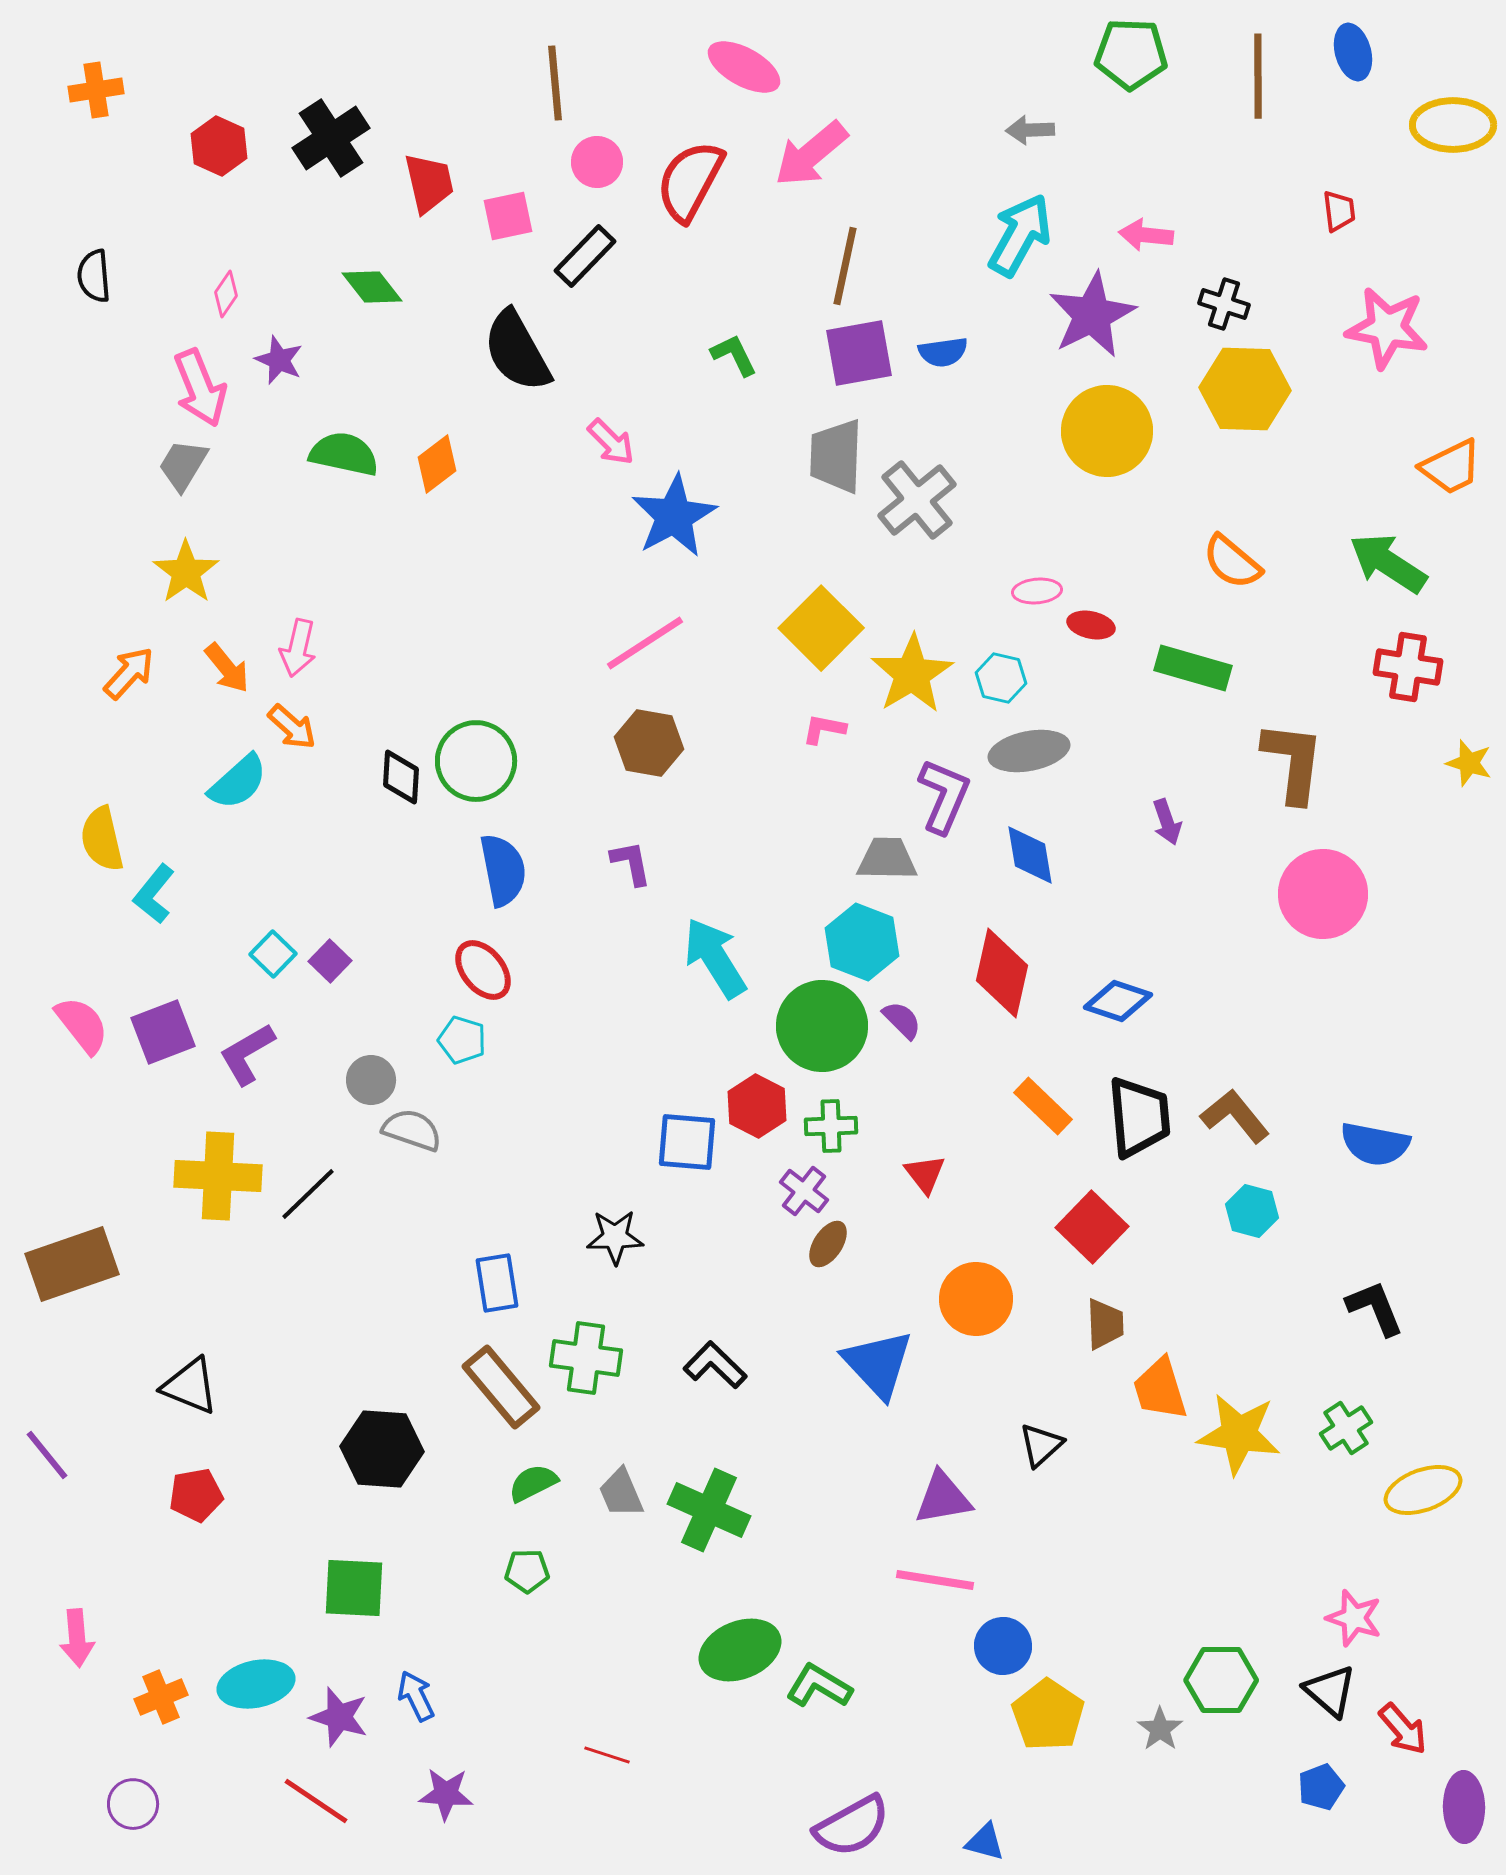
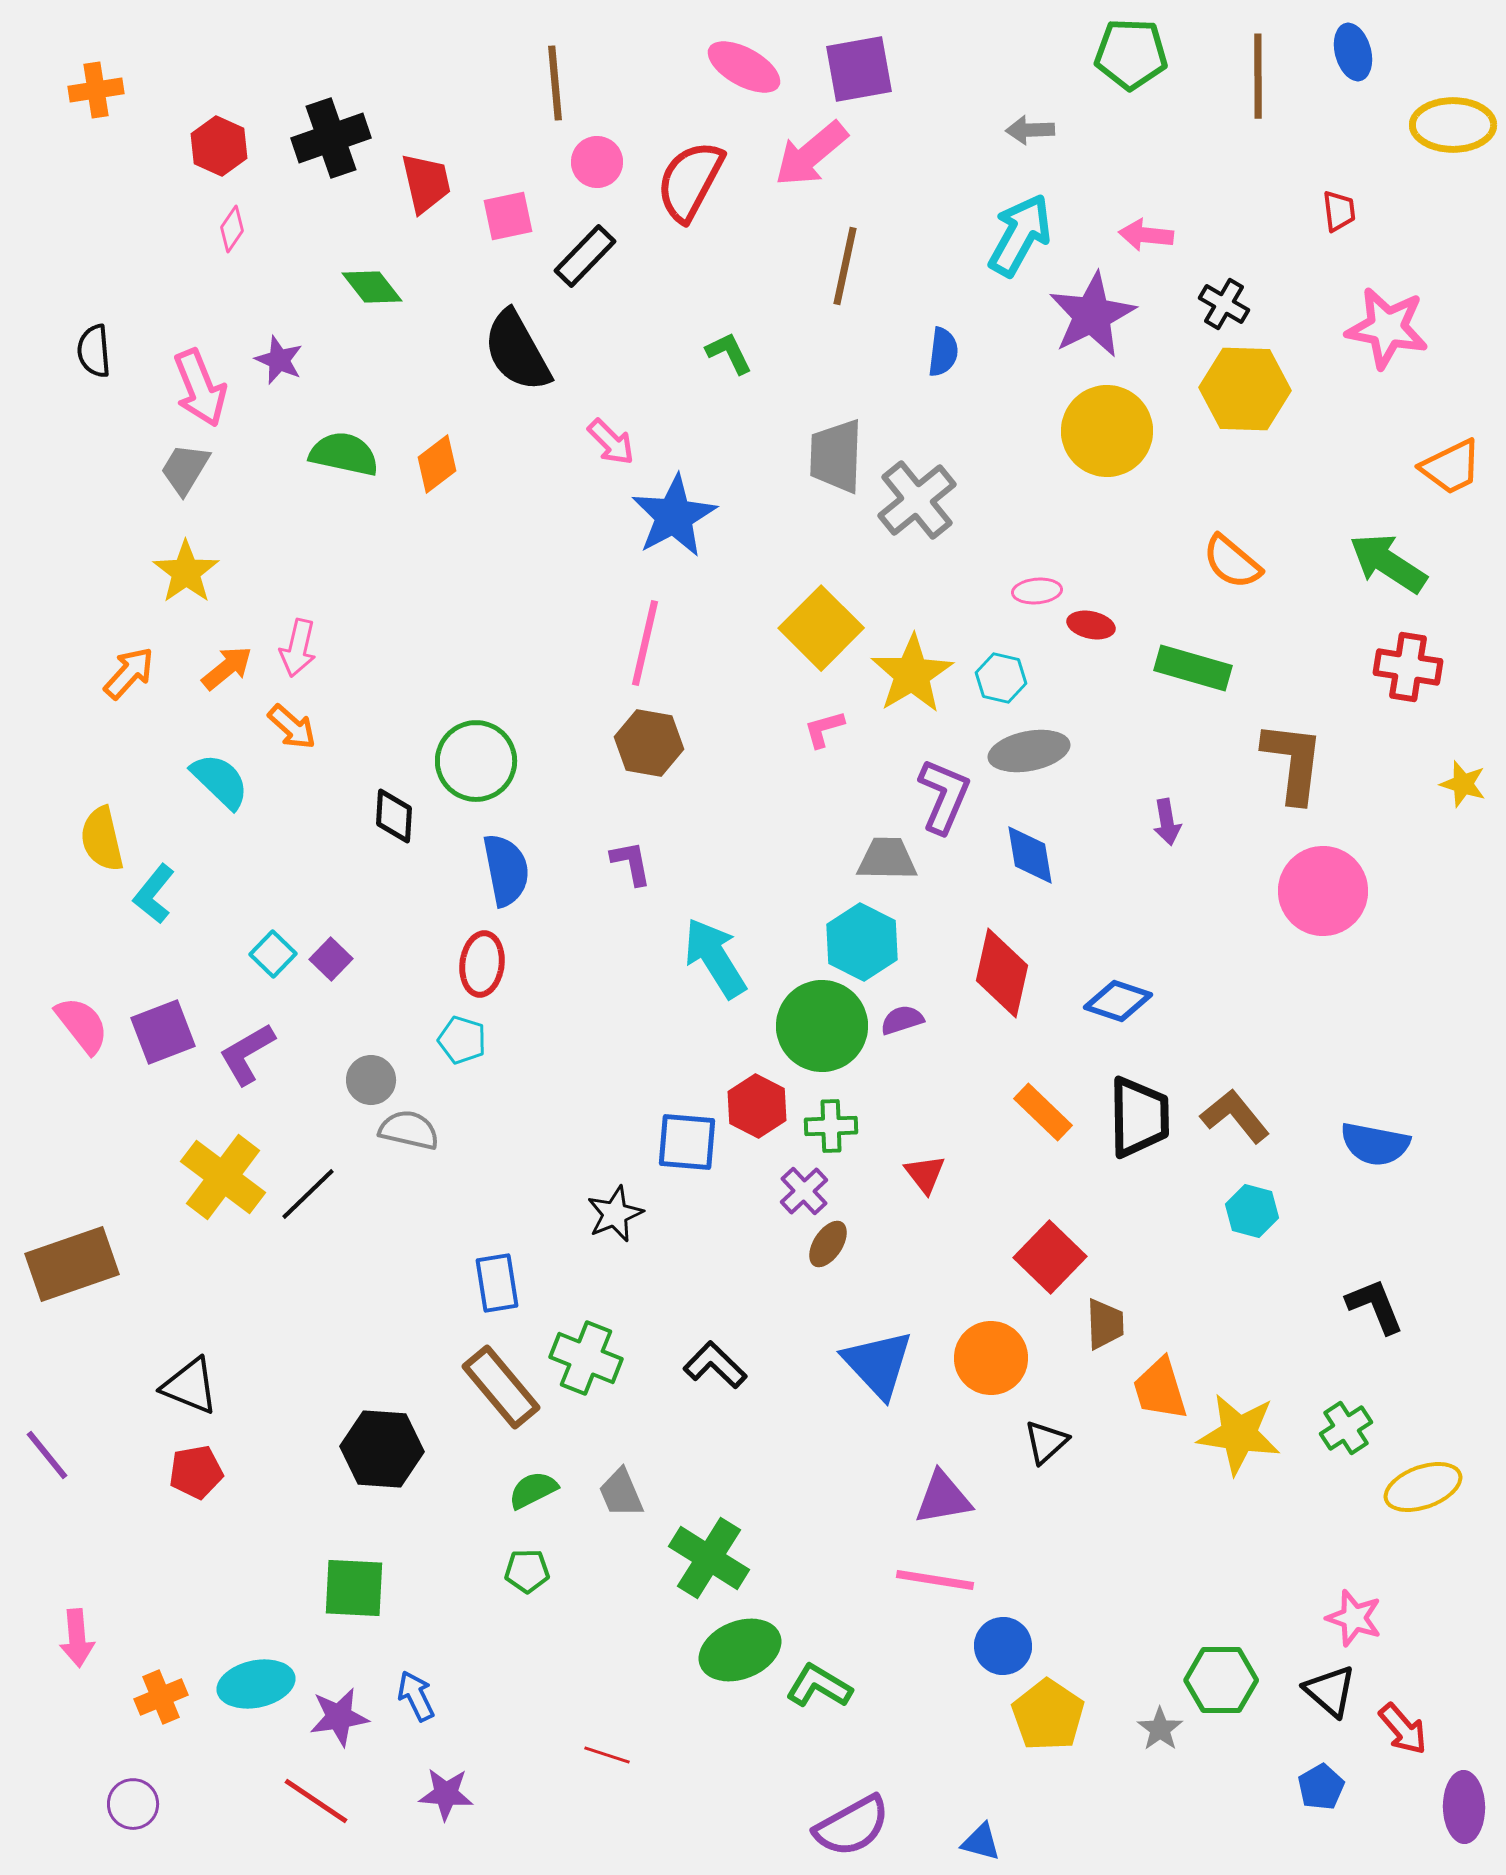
black cross at (331, 138): rotated 14 degrees clockwise
red trapezoid at (429, 183): moved 3 px left
black semicircle at (94, 276): moved 75 px down
pink diamond at (226, 294): moved 6 px right, 65 px up
black cross at (1224, 304): rotated 12 degrees clockwise
blue semicircle at (943, 352): rotated 75 degrees counterclockwise
purple square at (859, 353): moved 284 px up
green L-shape at (734, 355): moved 5 px left, 2 px up
gray trapezoid at (183, 465): moved 2 px right, 4 px down
pink line at (645, 643): rotated 44 degrees counterclockwise
orange arrow at (227, 668): rotated 90 degrees counterclockwise
pink L-shape at (824, 729): rotated 27 degrees counterclockwise
yellow star at (1469, 763): moved 6 px left, 21 px down
black diamond at (401, 777): moved 7 px left, 39 px down
cyan semicircle at (238, 782): moved 18 px left, 1 px up; rotated 94 degrees counterclockwise
purple arrow at (1167, 822): rotated 9 degrees clockwise
blue semicircle at (503, 870): moved 3 px right
pink circle at (1323, 894): moved 3 px up
cyan hexagon at (862, 942): rotated 6 degrees clockwise
purple square at (330, 961): moved 1 px right, 2 px up
red ellipse at (483, 970): moved 1 px left, 6 px up; rotated 46 degrees clockwise
purple semicircle at (902, 1020): rotated 63 degrees counterclockwise
orange rectangle at (1043, 1106): moved 6 px down
black trapezoid at (1139, 1117): rotated 4 degrees clockwise
gray semicircle at (412, 1130): moved 3 px left; rotated 6 degrees counterclockwise
yellow cross at (218, 1176): moved 5 px right, 1 px down; rotated 34 degrees clockwise
purple cross at (804, 1191): rotated 9 degrees clockwise
red square at (1092, 1227): moved 42 px left, 30 px down
black star at (615, 1237): moved 23 px up; rotated 22 degrees counterclockwise
orange circle at (976, 1299): moved 15 px right, 59 px down
black L-shape at (1375, 1308): moved 2 px up
green cross at (586, 1358): rotated 14 degrees clockwise
black triangle at (1041, 1445): moved 5 px right, 3 px up
green semicircle at (533, 1483): moved 7 px down
yellow ellipse at (1423, 1490): moved 3 px up
red pentagon at (196, 1495): moved 23 px up
green cross at (709, 1510): moved 48 px down; rotated 8 degrees clockwise
purple star at (339, 1717): rotated 26 degrees counterclockwise
blue pentagon at (1321, 1787): rotated 9 degrees counterclockwise
blue triangle at (985, 1842): moved 4 px left
